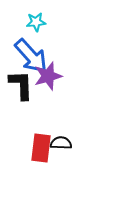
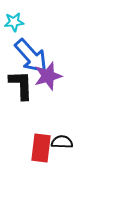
cyan star: moved 22 px left
black semicircle: moved 1 px right, 1 px up
